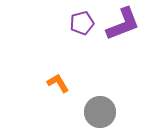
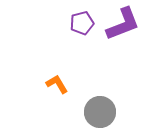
orange L-shape: moved 1 px left, 1 px down
